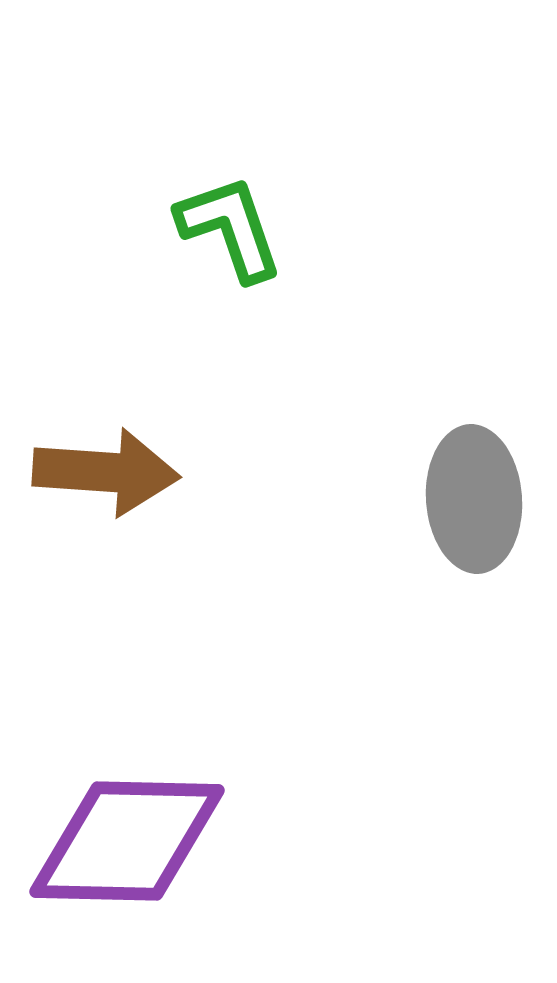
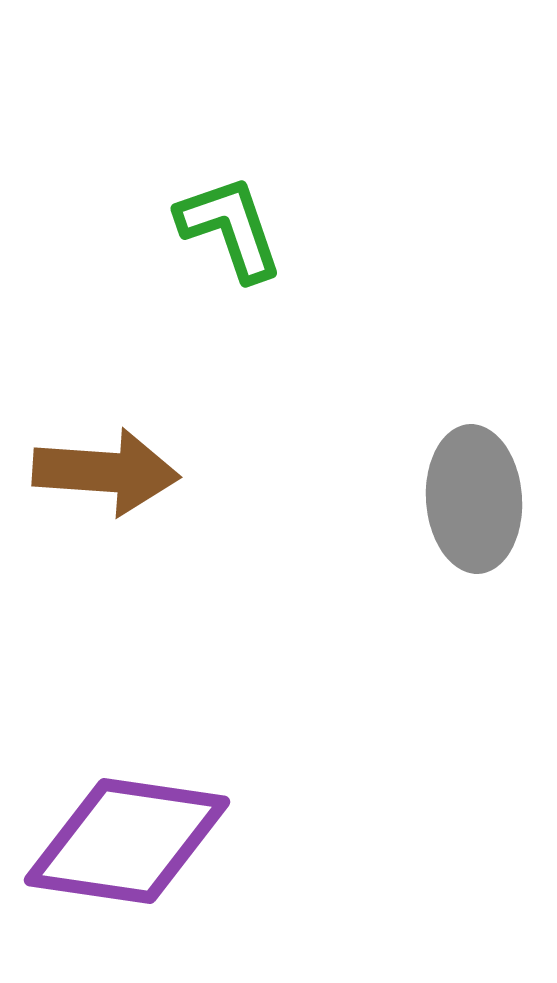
purple diamond: rotated 7 degrees clockwise
